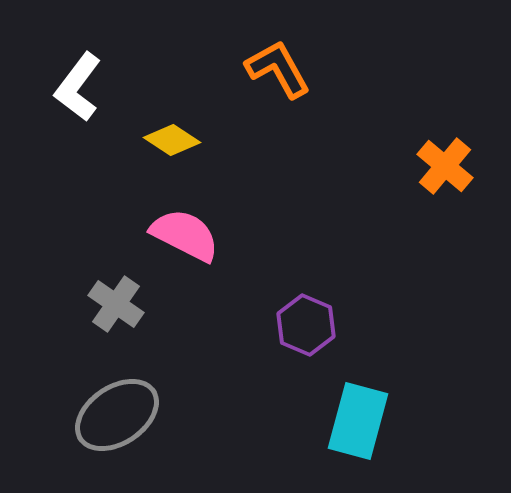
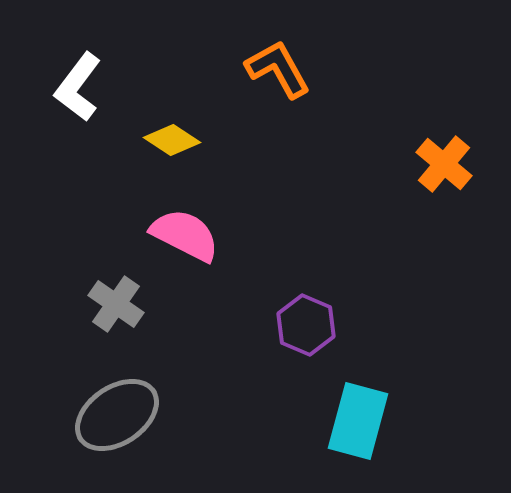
orange cross: moved 1 px left, 2 px up
